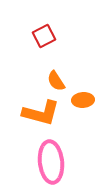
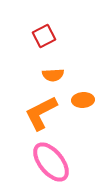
orange semicircle: moved 3 px left, 6 px up; rotated 60 degrees counterclockwise
orange L-shape: rotated 138 degrees clockwise
pink ellipse: rotated 33 degrees counterclockwise
